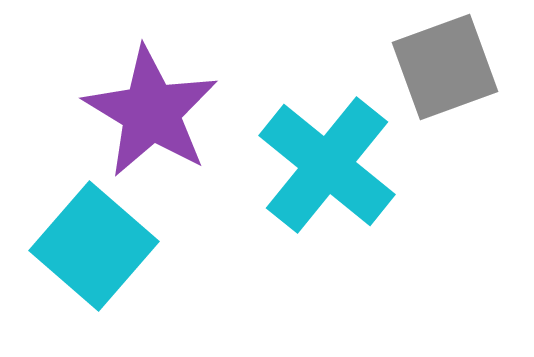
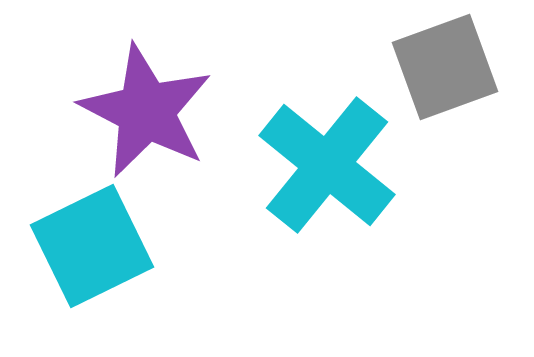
purple star: moved 5 px left, 1 px up; rotated 4 degrees counterclockwise
cyan square: moved 2 px left; rotated 23 degrees clockwise
